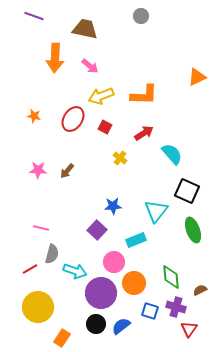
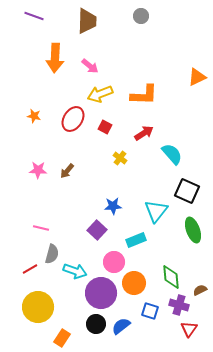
brown trapezoid: moved 2 px right, 8 px up; rotated 80 degrees clockwise
yellow arrow: moved 1 px left, 2 px up
purple cross: moved 3 px right, 2 px up
